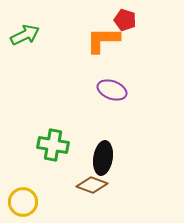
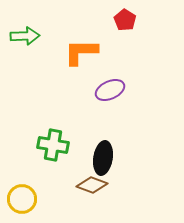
red pentagon: rotated 15 degrees clockwise
green arrow: moved 1 px down; rotated 24 degrees clockwise
orange L-shape: moved 22 px left, 12 px down
purple ellipse: moved 2 px left; rotated 44 degrees counterclockwise
yellow circle: moved 1 px left, 3 px up
